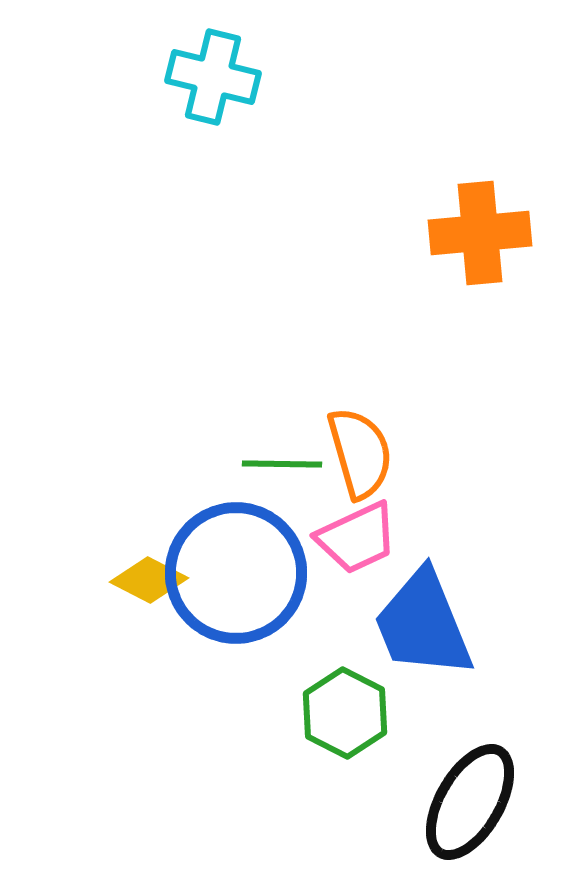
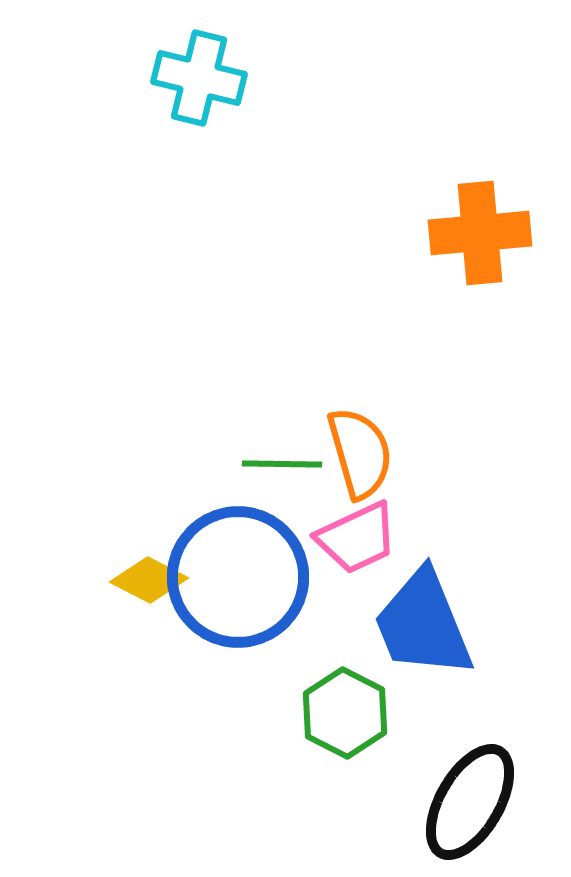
cyan cross: moved 14 px left, 1 px down
blue circle: moved 2 px right, 4 px down
